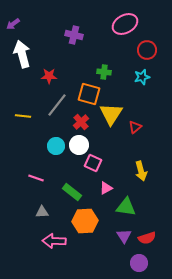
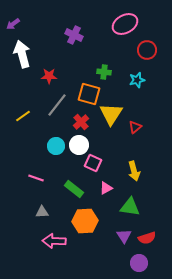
purple cross: rotated 12 degrees clockwise
cyan star: moved 5 px left, 3 px down
yellow line: rotated 42 degrees counterclockwise
yellow arrow: moved 7 px left
green rectangle: moved 2 px right, 3 px up
green triangle: moved 4 px right
